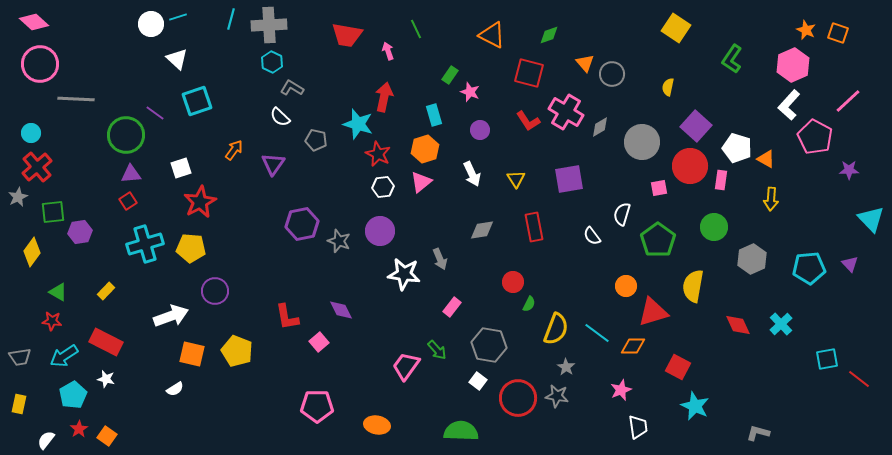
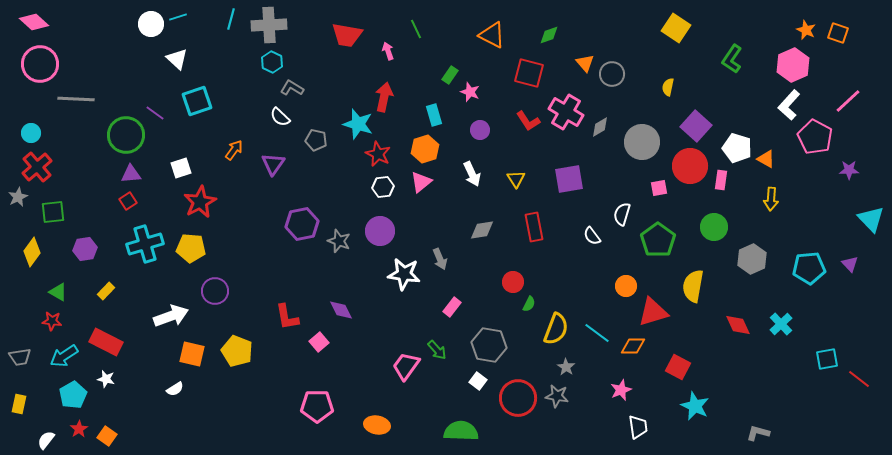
purple hexagon at (80, 232): moved 5 px right, 17 px down
